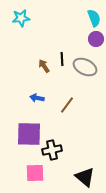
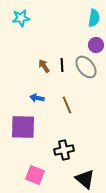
cyan semicircle: rotated 30 degrees clockwise
purple circle: moved 6 px down
black line: moved 6 px down
gray ellipse: moved 1 px right; rotated 25 degrees clockwise
brown line: rotated 60 degrees counterclockwise
purple square: moved 6 px left, 7 px up
black cross: moved 12 px right
pink square: moved 2 px down; rotated 24 degrees clockwise
black triangle: moved 2 px down
